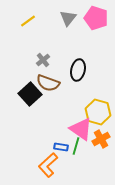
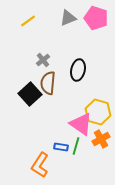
gray triangle: rotated 30 degrees clockwise
brown semicircle: rotated 75 degrees clockwise
pink triangle: moved 5 px up
orange L-shape: moved 8 px left; rotated 15 degrees counterclockwise
